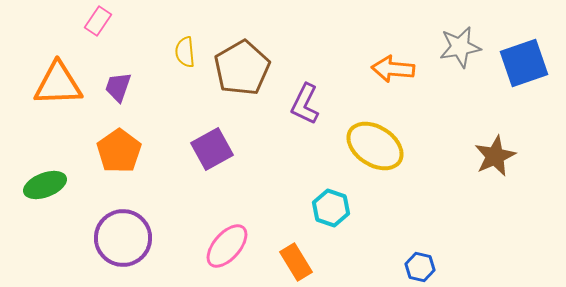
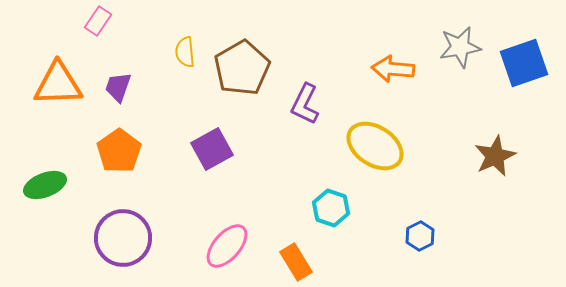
blue hexagon: moved 31 px up; rotated 20 degrees clockwise
